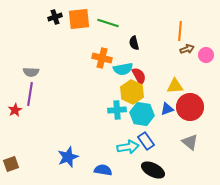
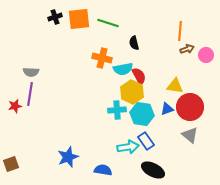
yellow triangle: rotated 12 degrees clockwise
red star: moved 4 px up; rotated 16 degrees clockwise
gray triangle: moved 7 px up
